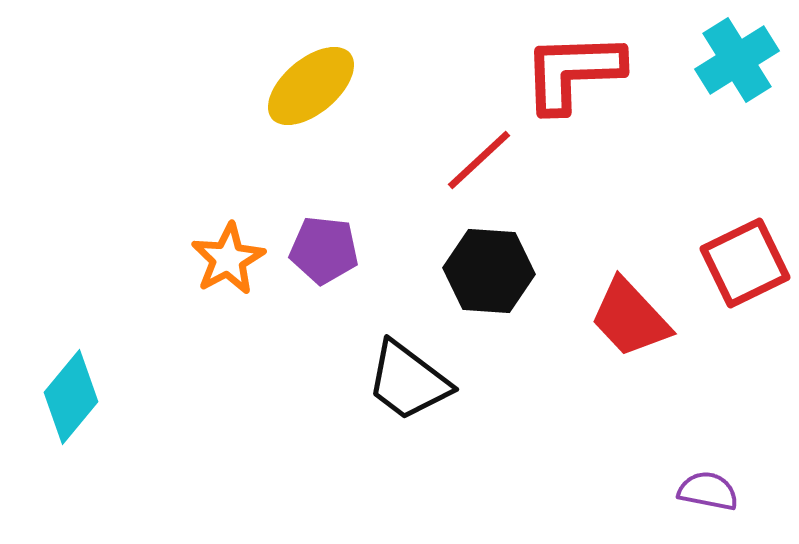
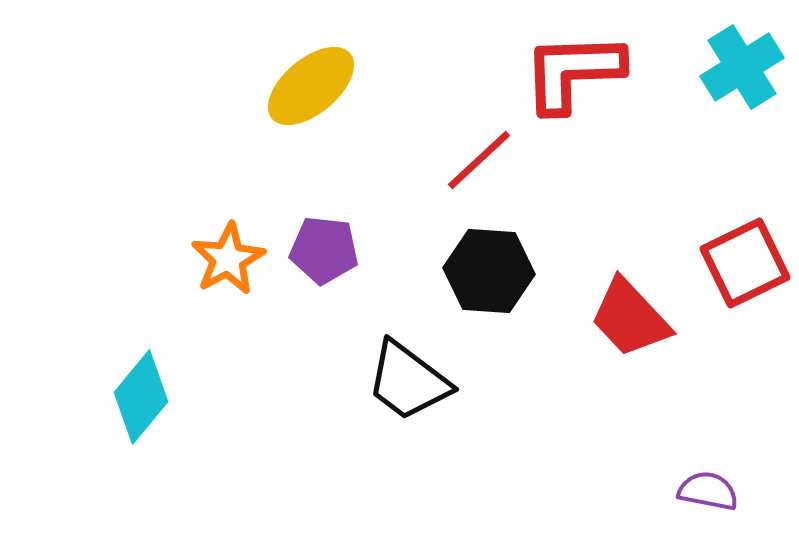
cyan cross: moved 5 px right, 7 px down
cyan diamond: moved 70 px right
